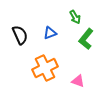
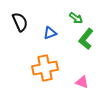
green arrow: moved 1 px right, 1 px down; rotated 24 degrees counterclockwise
black semicircle: moved 13 px up
orange cross: rotated 15 degrees clockwise
pink triangle: moved 4 px right, 1 px down
